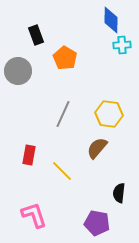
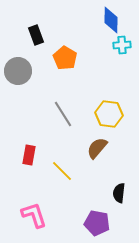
gray line: rotated 56 degrees counterclockwise
